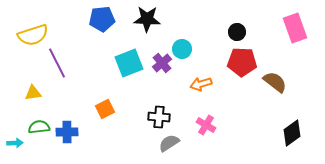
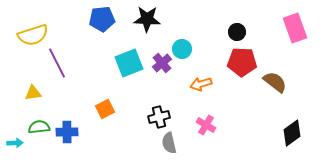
black cross: rotated 20 degrees counterclockwise
gray semicircle: rotated 70 degrees counterclockwise
